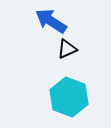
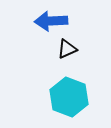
blue arrow: rotated 36 degrees counterclockwise
